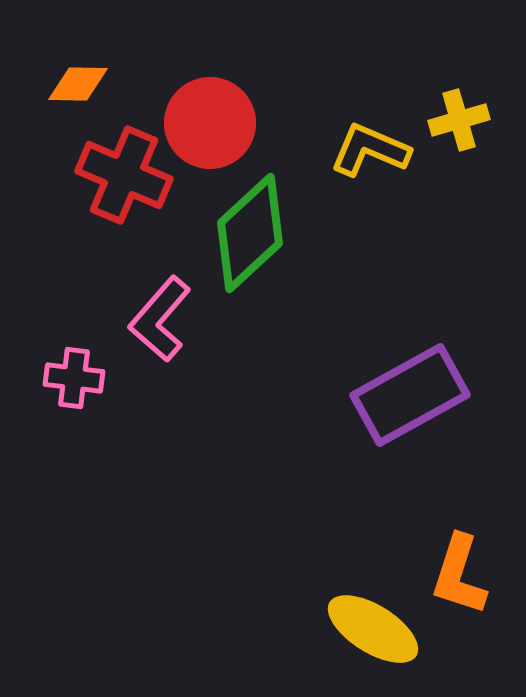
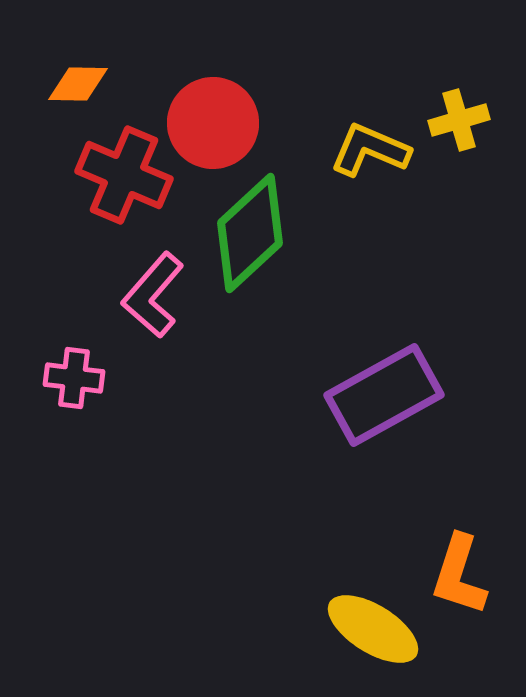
red circle: moved 3 px right
pink L-shape: moved 7 px left, 24 px up
purple rectangle: moved 26 px left
